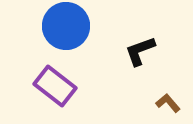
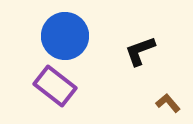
blue circle: moved 1 px left, 10 px down
